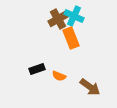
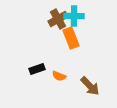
cyan cross: rotated 24 degrees counterclockwise
brown arrow: moved 1 px up; rotated 10 degrees clockwise
